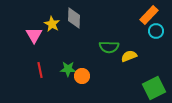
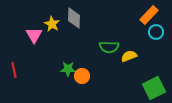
cyan circle: moved 1 px down
red line: moved 26 px left
